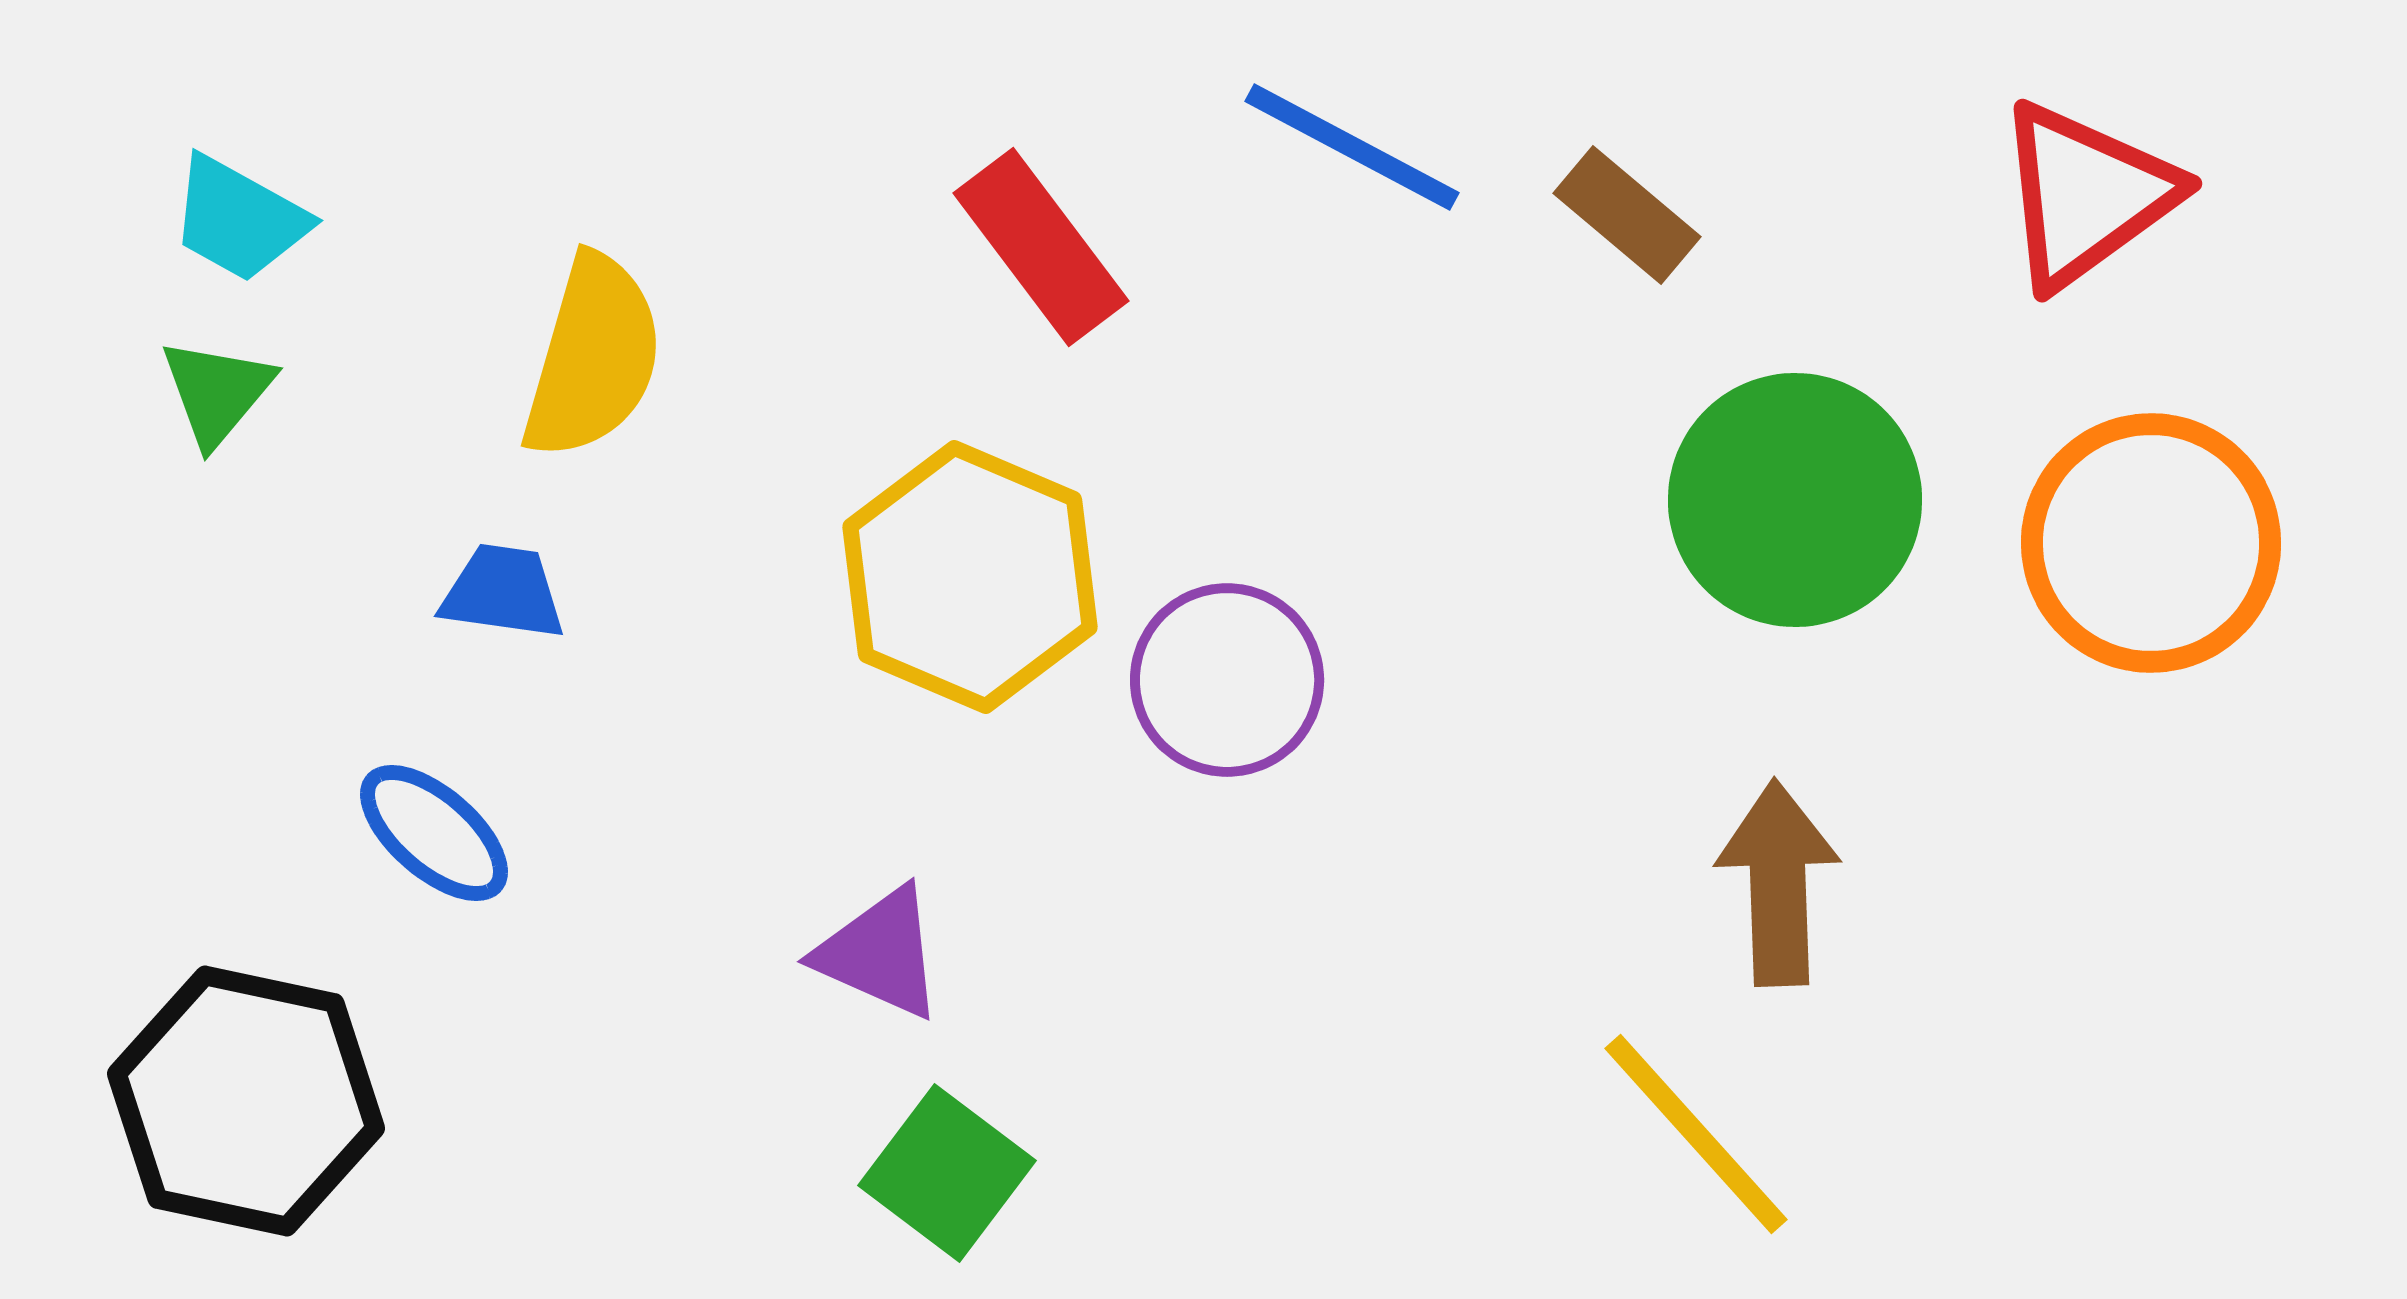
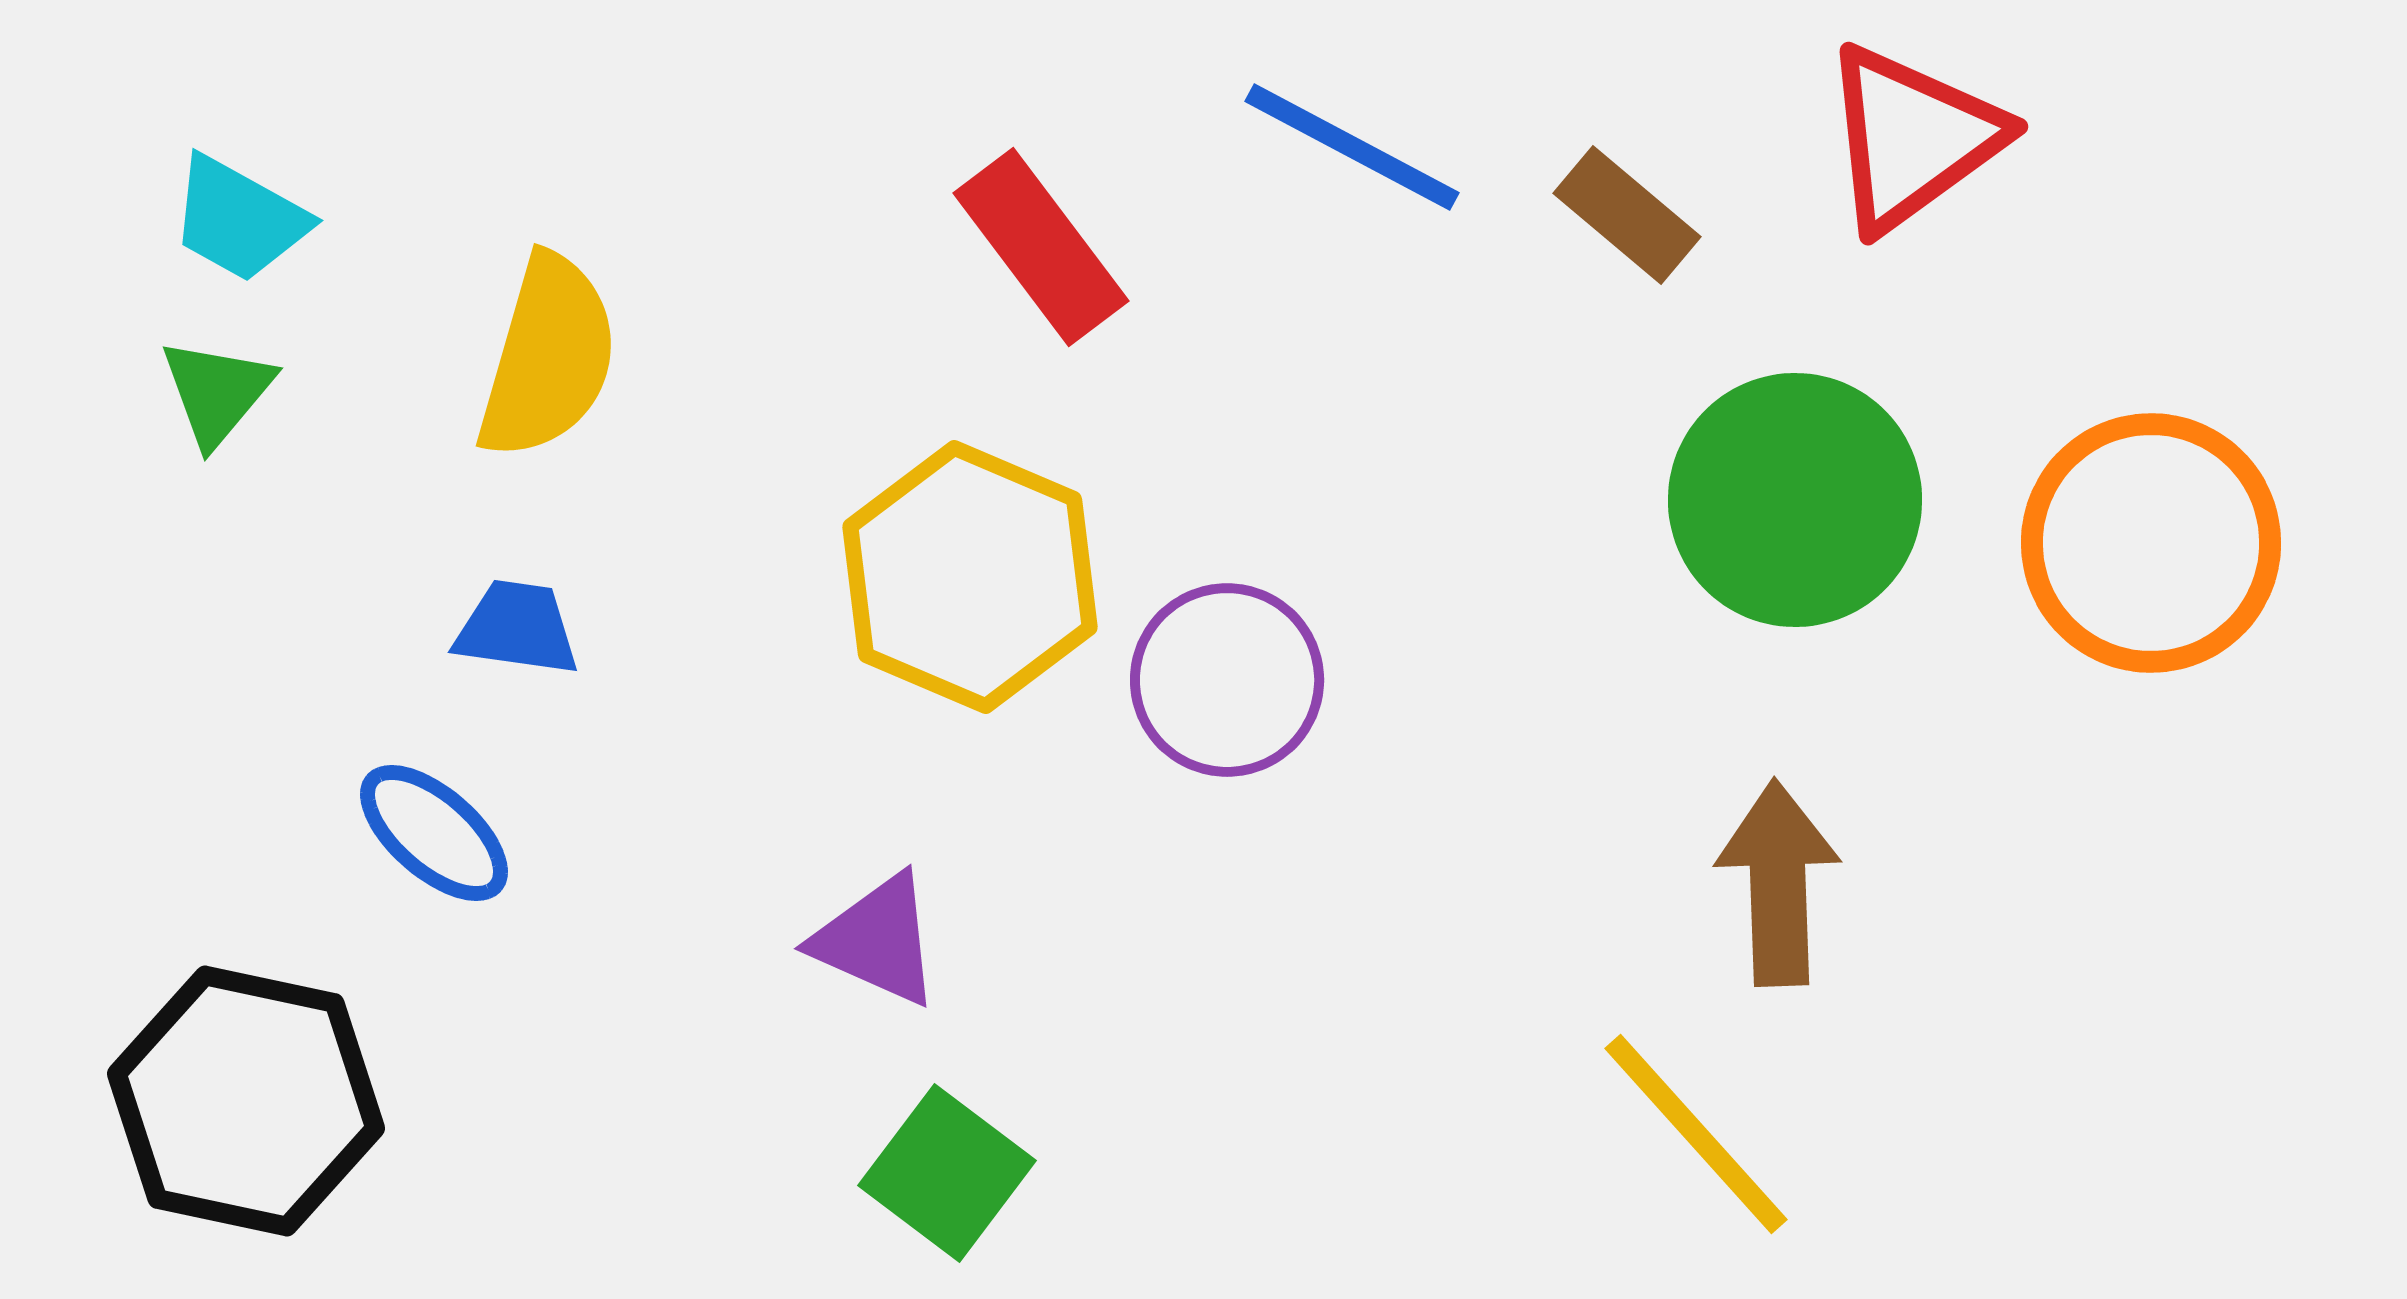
red triangle: moved 174 px left, 57 px up
yellow semicircle: moved 45 px left
blue trapezoid: moved 14 px right, 36 px down
purple triangle: moved 3 px left, 13 px up
